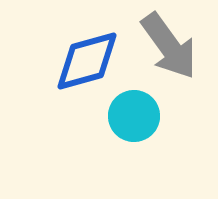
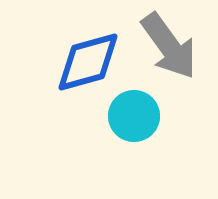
blue diamond: moved 1 px right, 1 px down
